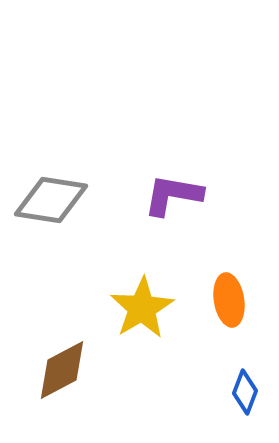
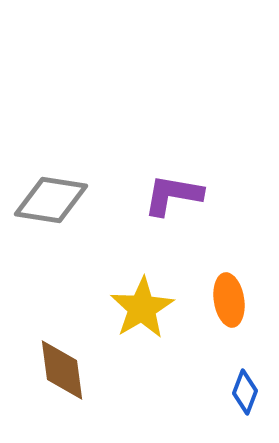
brown diamond: rotated 70 degrees counterclockwise
